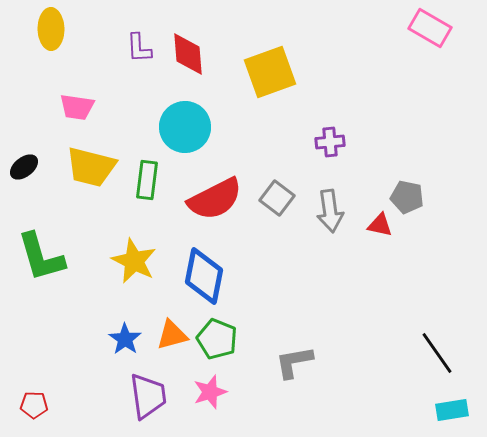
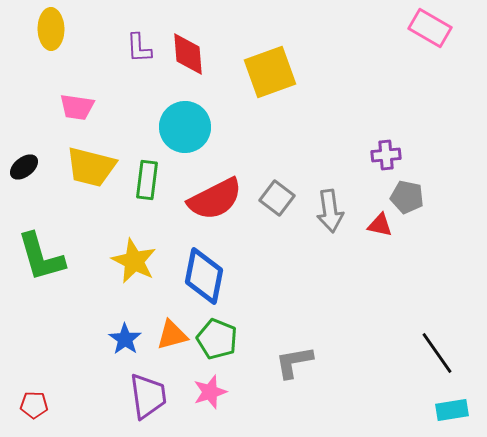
purple cross: moved 56 px right, 13 px down
